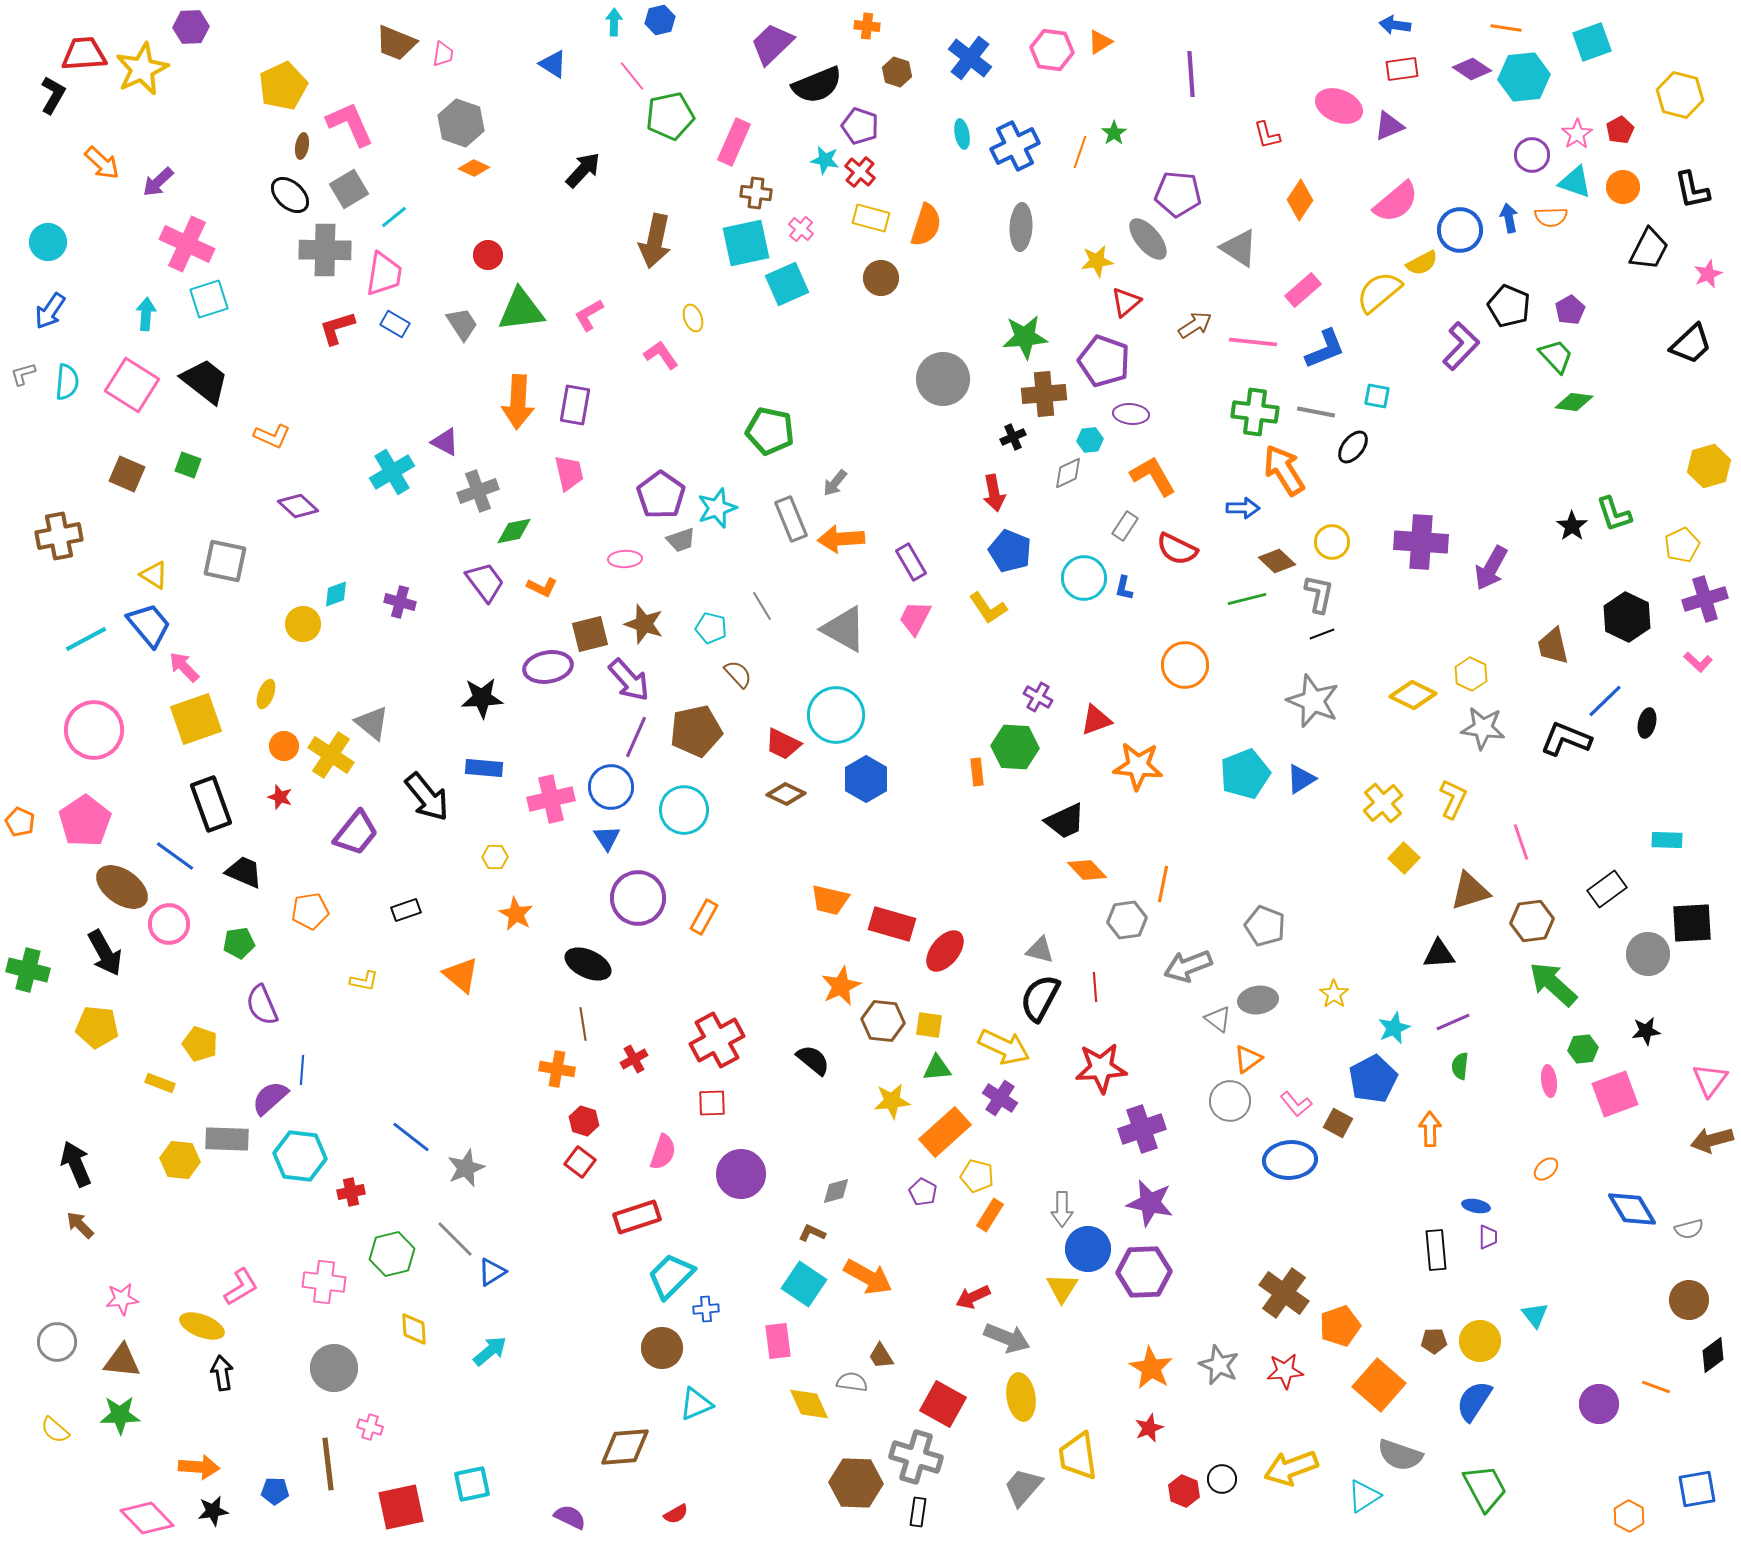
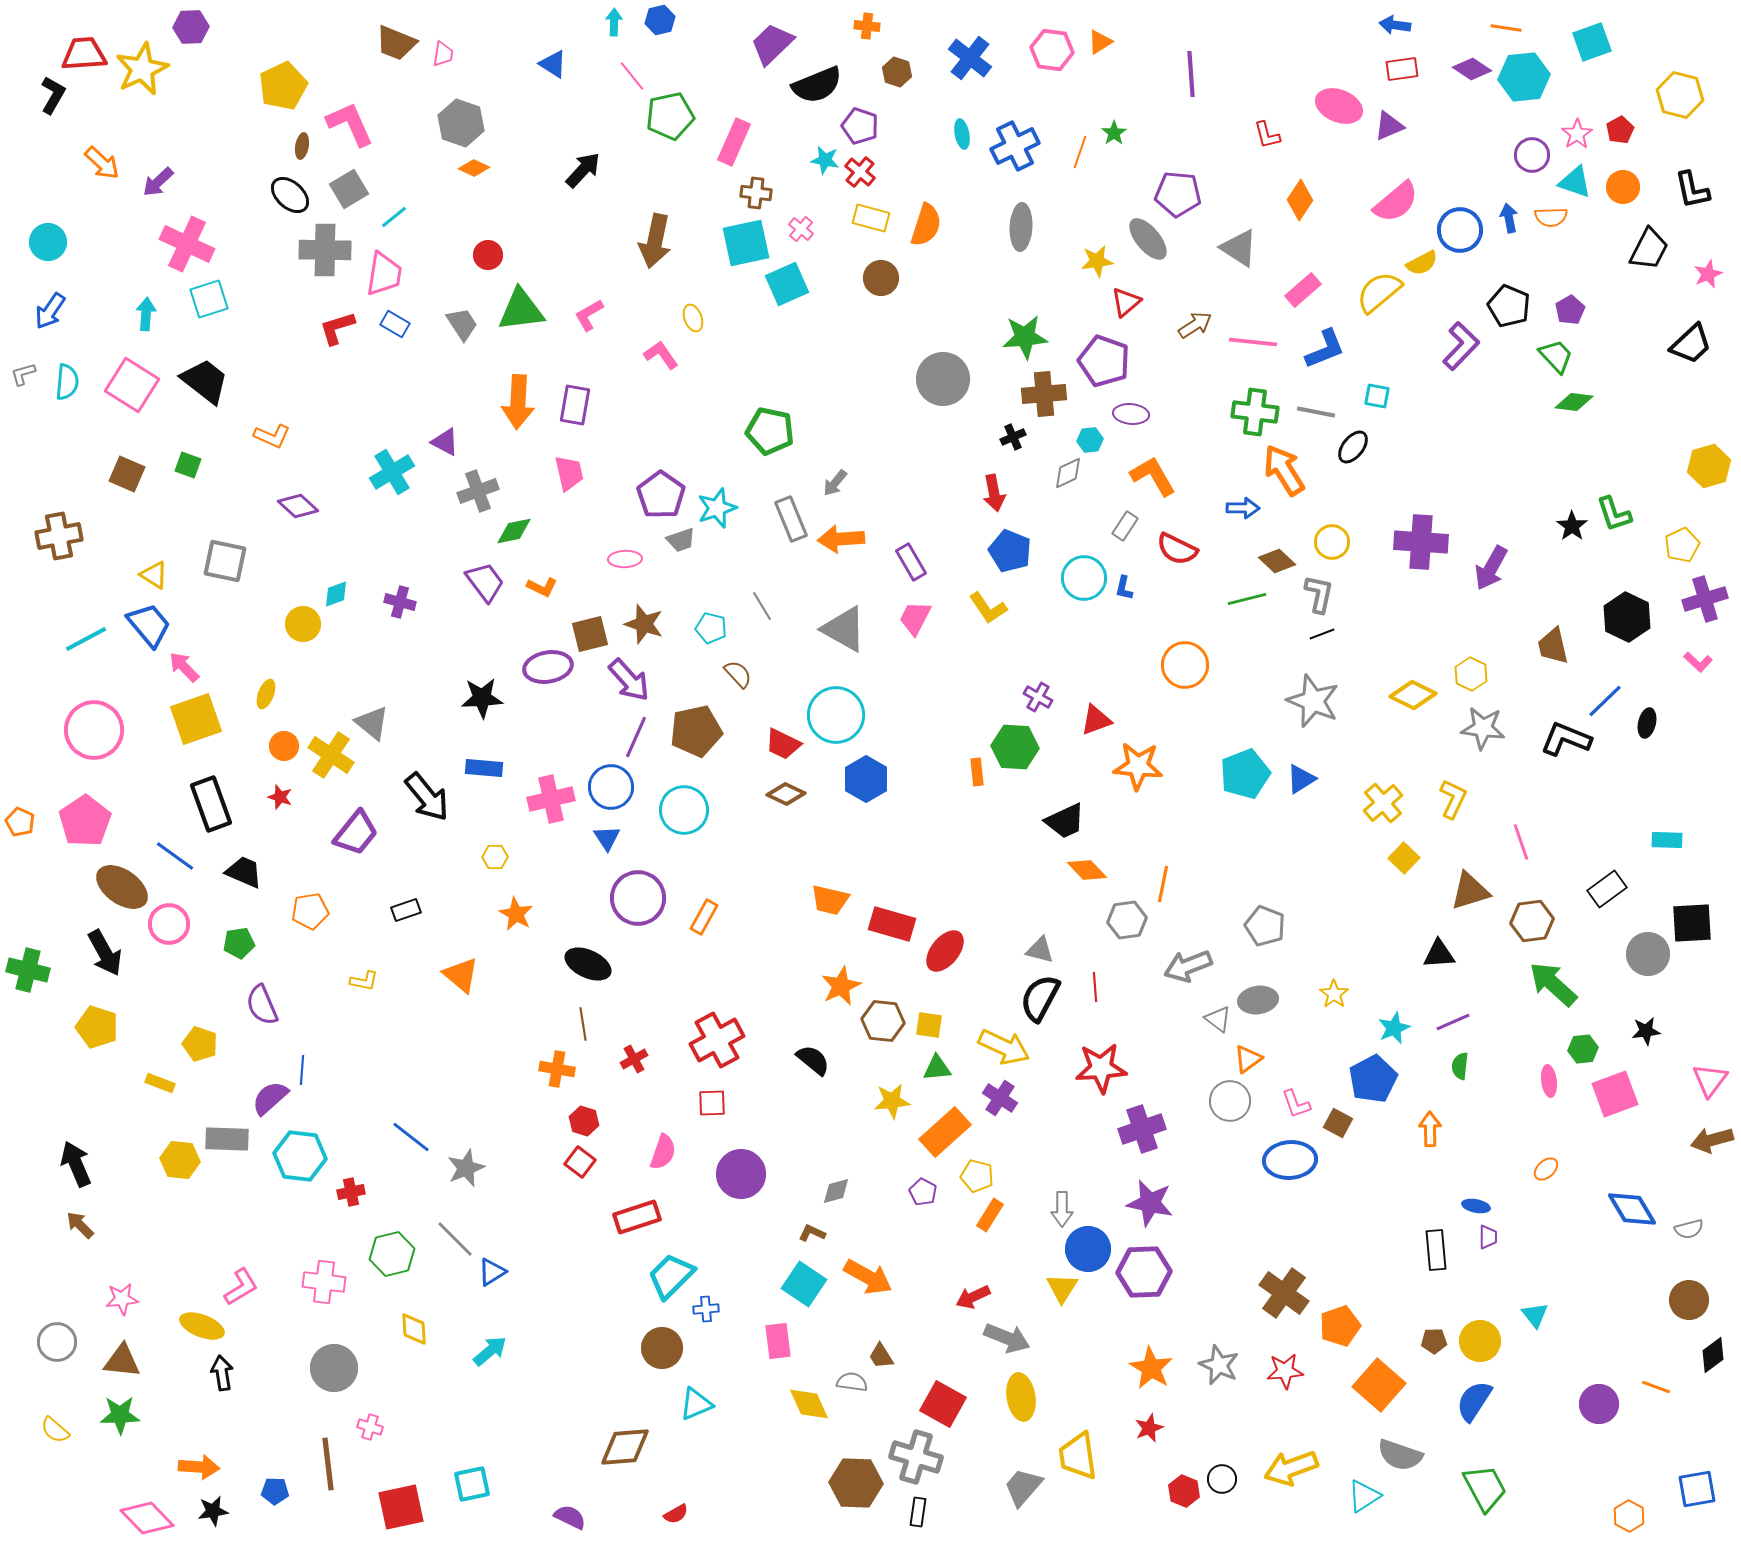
yellow pentagon at (97, 1027): rotated 12 degrees clockwise
pink L-shape at (1296, 1104): rotated 20 degrees clockwise
